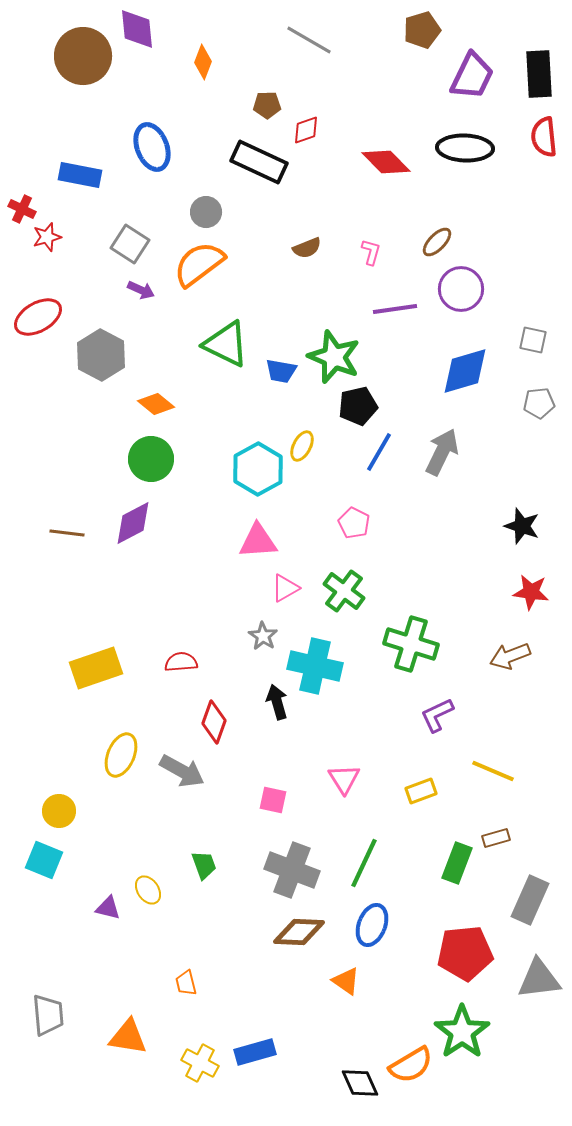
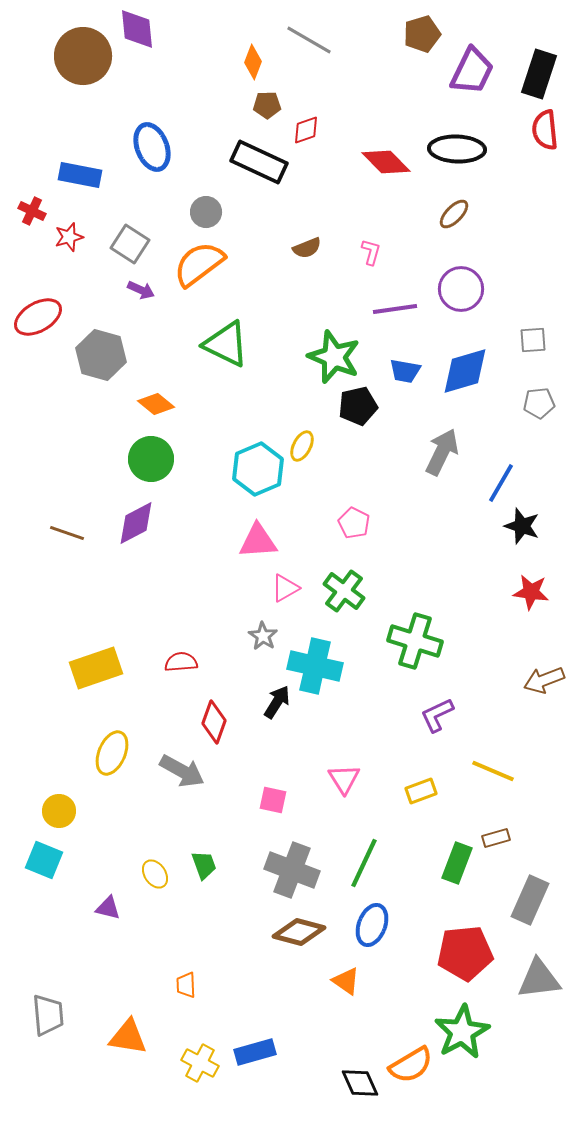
brown pentagon at (422, 30): moved 4 px down
orange diamond at (203, 62): moved 50 px right
black rectangle at (539, 74): rotated 21 degrees clockwise
purple trapezoid at (472, 76): moved 5 px up
red semicircle at (544, 137): moved 1 px right, 7 px up
black ellipse at (465, 148): moved 8 px left, 1 px down
red cross at (22, 209): moved 10 px right, 2 px down
red star at (47, 237): moved 22 px right
brown ellipse at (437, 242): moved 17 px right, 28 px up
gray square at (533, 340): rotated 16 degrees counterclockwise
gray hexagon at (101, 355): rotated 12 degrees counterclockwise
blue trapezoid at (281, 371): moved 124 px right
blue line at (379, 452): moved 122 px right, 31 px down
cyan hexagon at (258, 469): rotated 6 degrees clockwise
purple diamond at (133, 523): moved 3 px right
brown line at (67, 533): rotated 12 degrees clockwise
green cross at (411, 644): moved 4 px right, 3 px up
brown arrow at (510, 656): moved 34 px right, 24 px down
black arrow at (277, 702): rotated 48 degrees clockwise
yellow ellipse at (121, 755): moved 9 px left, 2 px up
yellow ellipse at (148, 890): moved 7 px right, 16 px up
brown diamond at (299, 932): rotated 12 degrees clockwise
orange trapezoid at (186, 983): moved 2 px down; rotated 12 degrees clockwise
green star at (462, 1032): rotated 6 degrees clockwise
